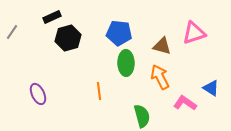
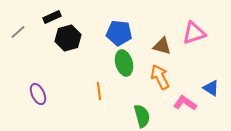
gray line: moved 6 px right; rotated 14 degrees clockwise
green ellipse: moved 2 px left; rotated 15 degrees counterclockwise
